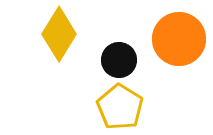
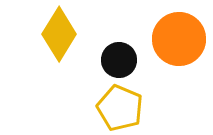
yellow pentagon: moved 1 px down; rotated 9 degrees counterclockwise
